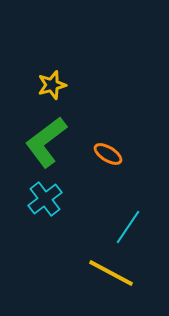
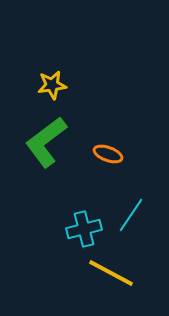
yellow star: rotated 8 degrees clockwise
orange ellipse: rotated 12 degrees counterclockwise
cyan cross: moved 39 px right, 30 px down; rotated 24 degrees clockwise
cyan line: moved 3 px right, 12 px up
